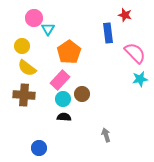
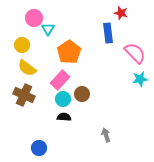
red star: moved 4 px left, 2 px up
yellow circle: moved 1 px up
brown cross: rotated 20 degrees clockwise
